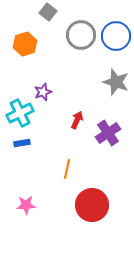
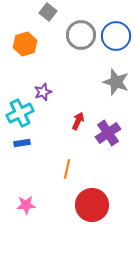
red arrow: moved 1 px right, 1 px down
